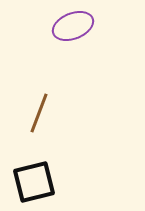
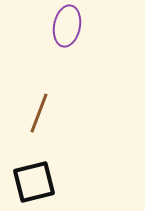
purple ellipse: moved 6 px left; rotated 57 degrees counterclockwise
